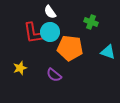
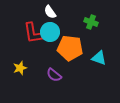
cyan triangle: moved 9 px left, 6 px down
